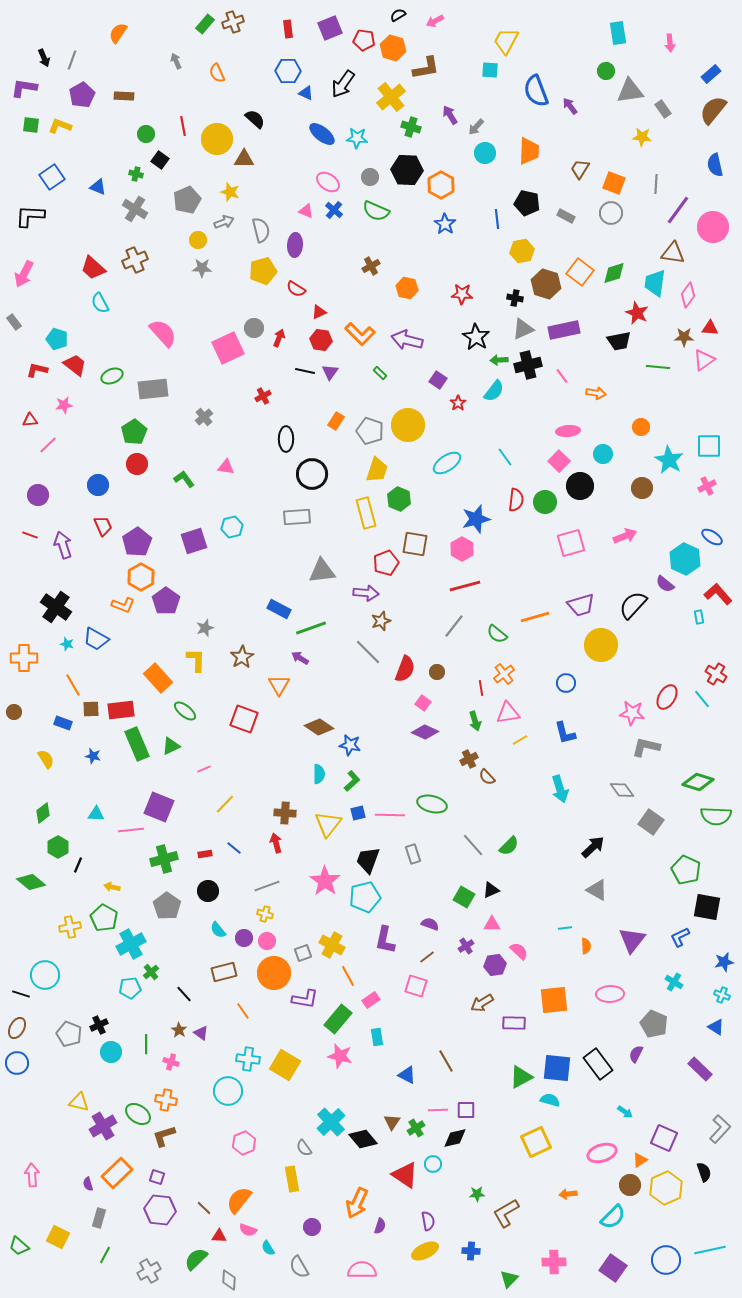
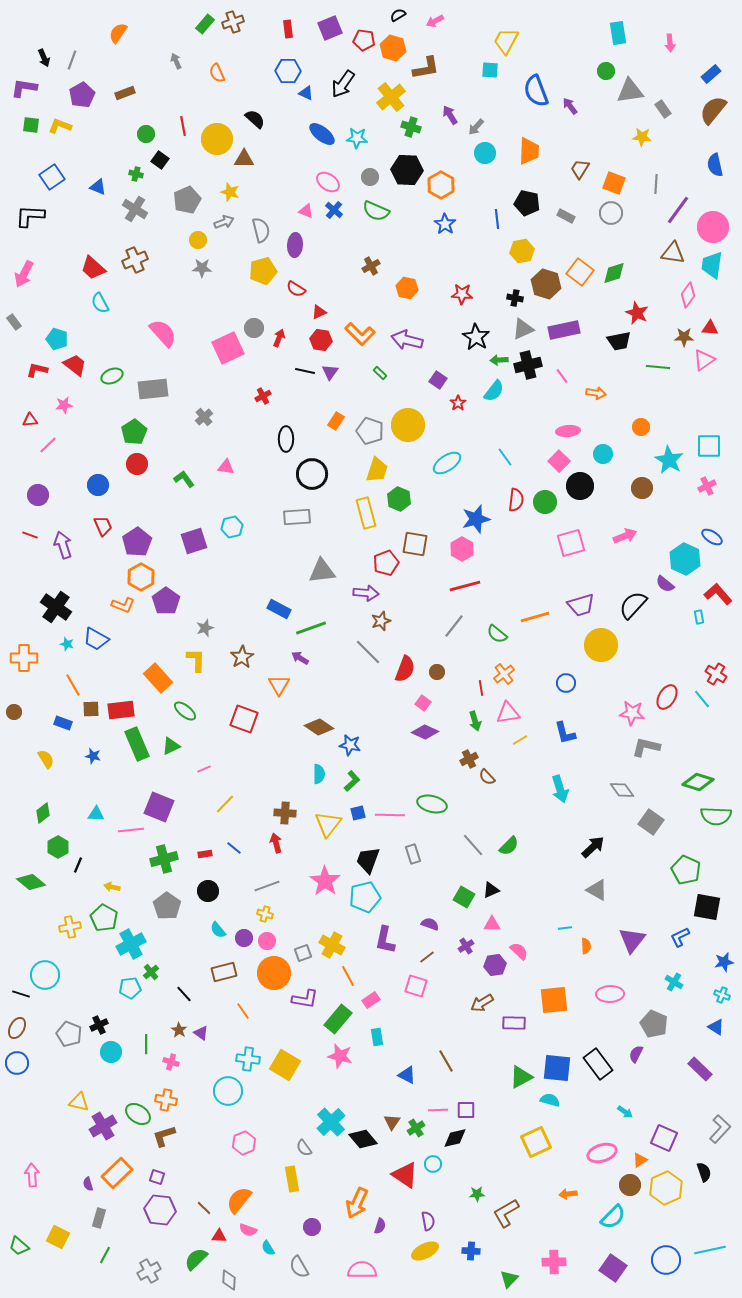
brown rectangle at (124, 96): moved 1 px right, 3 px up; rotated 24 degrees counterclockwise
cyan trapezoid at (655, 283): moved 57 px right, 18 px up
